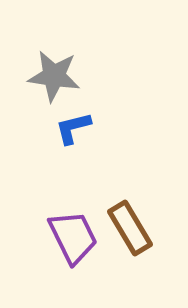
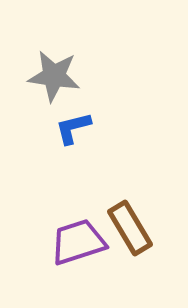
purple trapezoid: moved 5 px right, 5 px down; rotated 82 degrees counterclockwise
